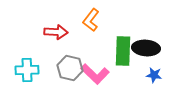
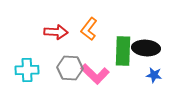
orange L-shape: moved 2 px left, 9 px down
gray hexagon: rotated 10 degrees counterclockwise
